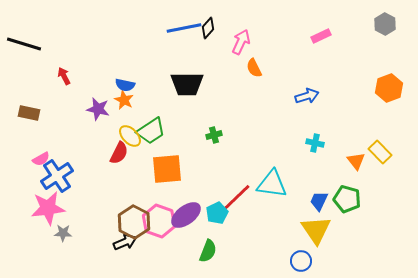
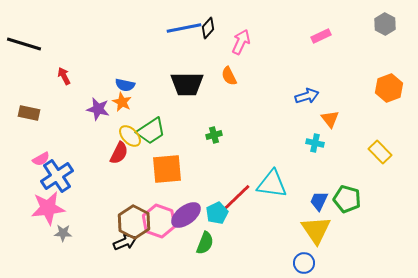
orange semicircle: moved 25 px left, 8 px down
orange star: moved 2 px left, 2 px down
orange triangle: moved 26 px left, 42 px up
green semicircle: moved 3 px left, 8 px up
blue circle: moved 3 px right, 2 px down
